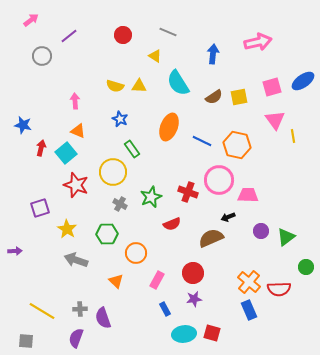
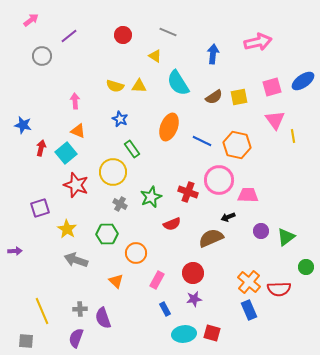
yellow line at (42, 311): rotated 36 degrees clockwise
